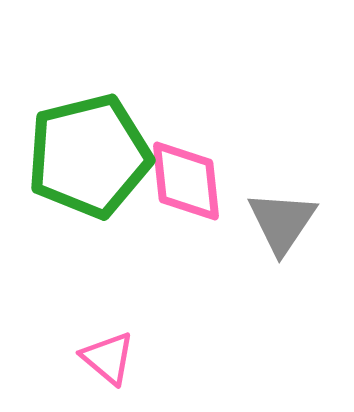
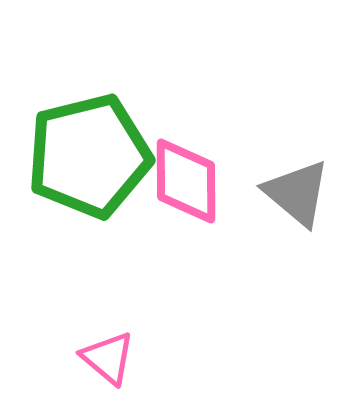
pink diamond: rotated 6 degrees clockwise
gray triangle: moved 15 px right, 29 px up; rotated 24 degrees counterclockwise
